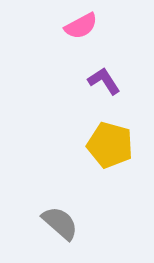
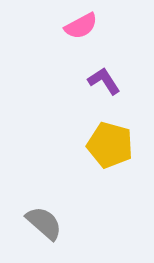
gray semicircle: moved 16 px left
